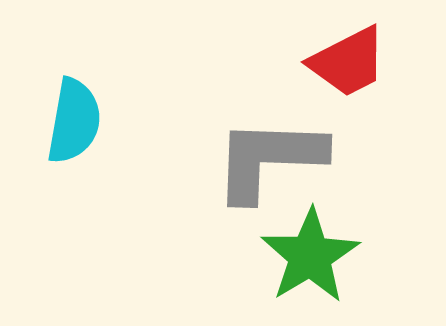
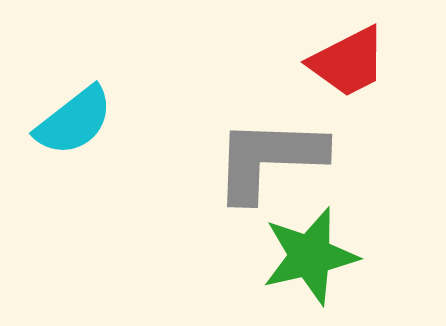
cyan semicircle: rotated 42 degrees clockwise
green star: rotated 18 degrees clockwise
